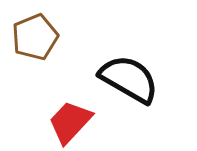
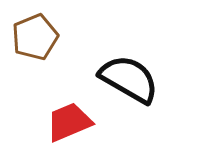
red trapezoid: moved 1 px left; rotated 24 degrees clockwise
